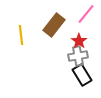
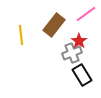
pink line: rotated 15 degrees clockwise
gray cross: moved 6 px left, 3 px up; rotated 12 degrees counterclockwise
